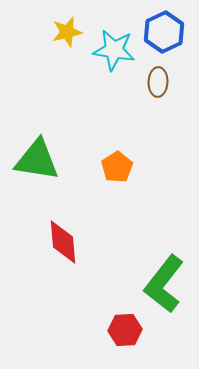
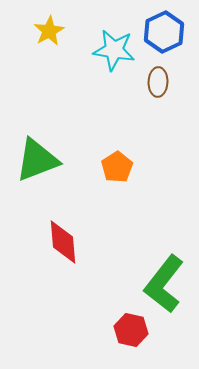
yellow star: moved 18 px left, 1 px up; rotated 16 degrees counterclockwise
green triangle: rotated 30 degrees counterclockwise
red hexagon: moved 6 px right; rotated 16 degrees clockwise
